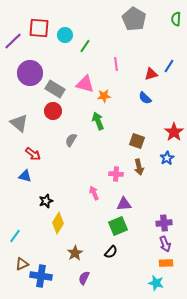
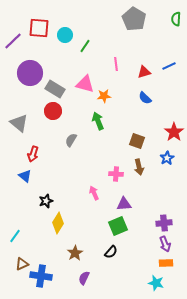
blue line: rotated 32 degrees clockwise
red triangle: moved 7 px left, 2 px up
red arrow: rotated 70 degrees clockwise
blue triangle: rotated 24 degrees clockwise
